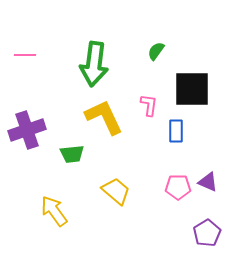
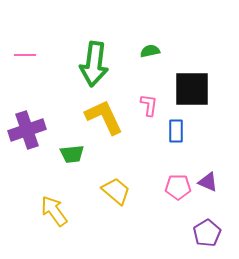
green semicircle: moved 6 px left; rotated 42 degrees clockwise
